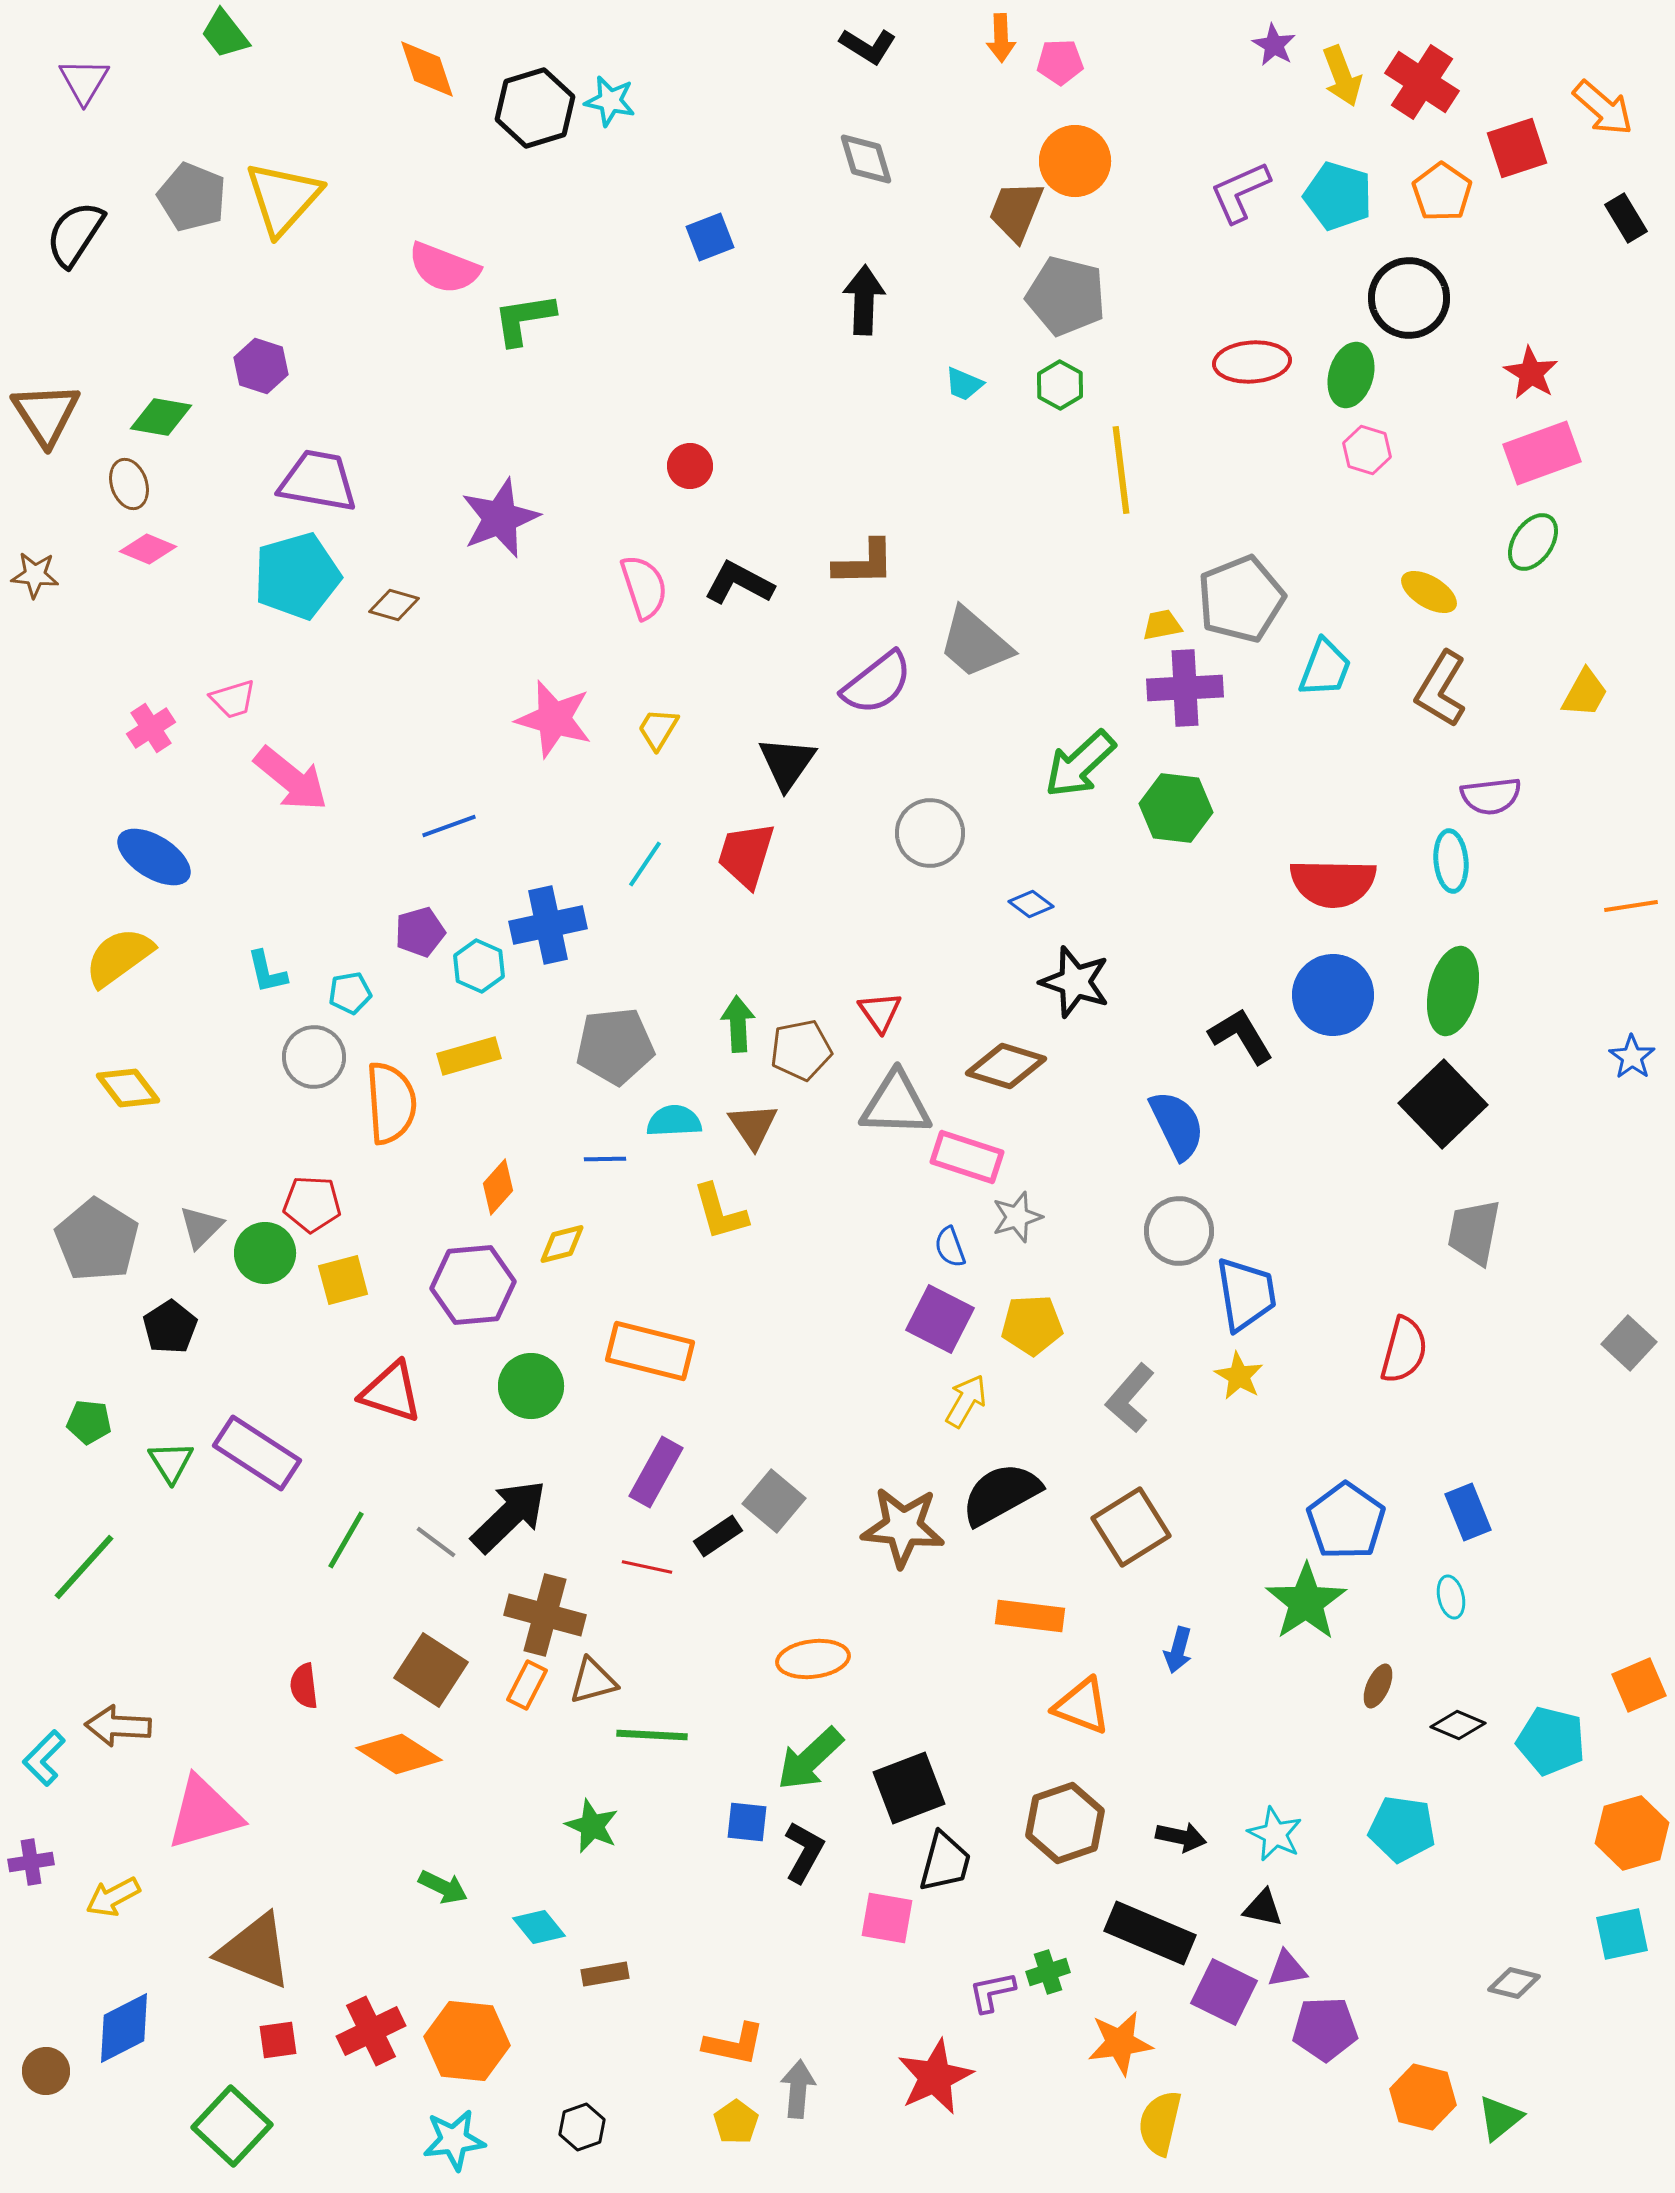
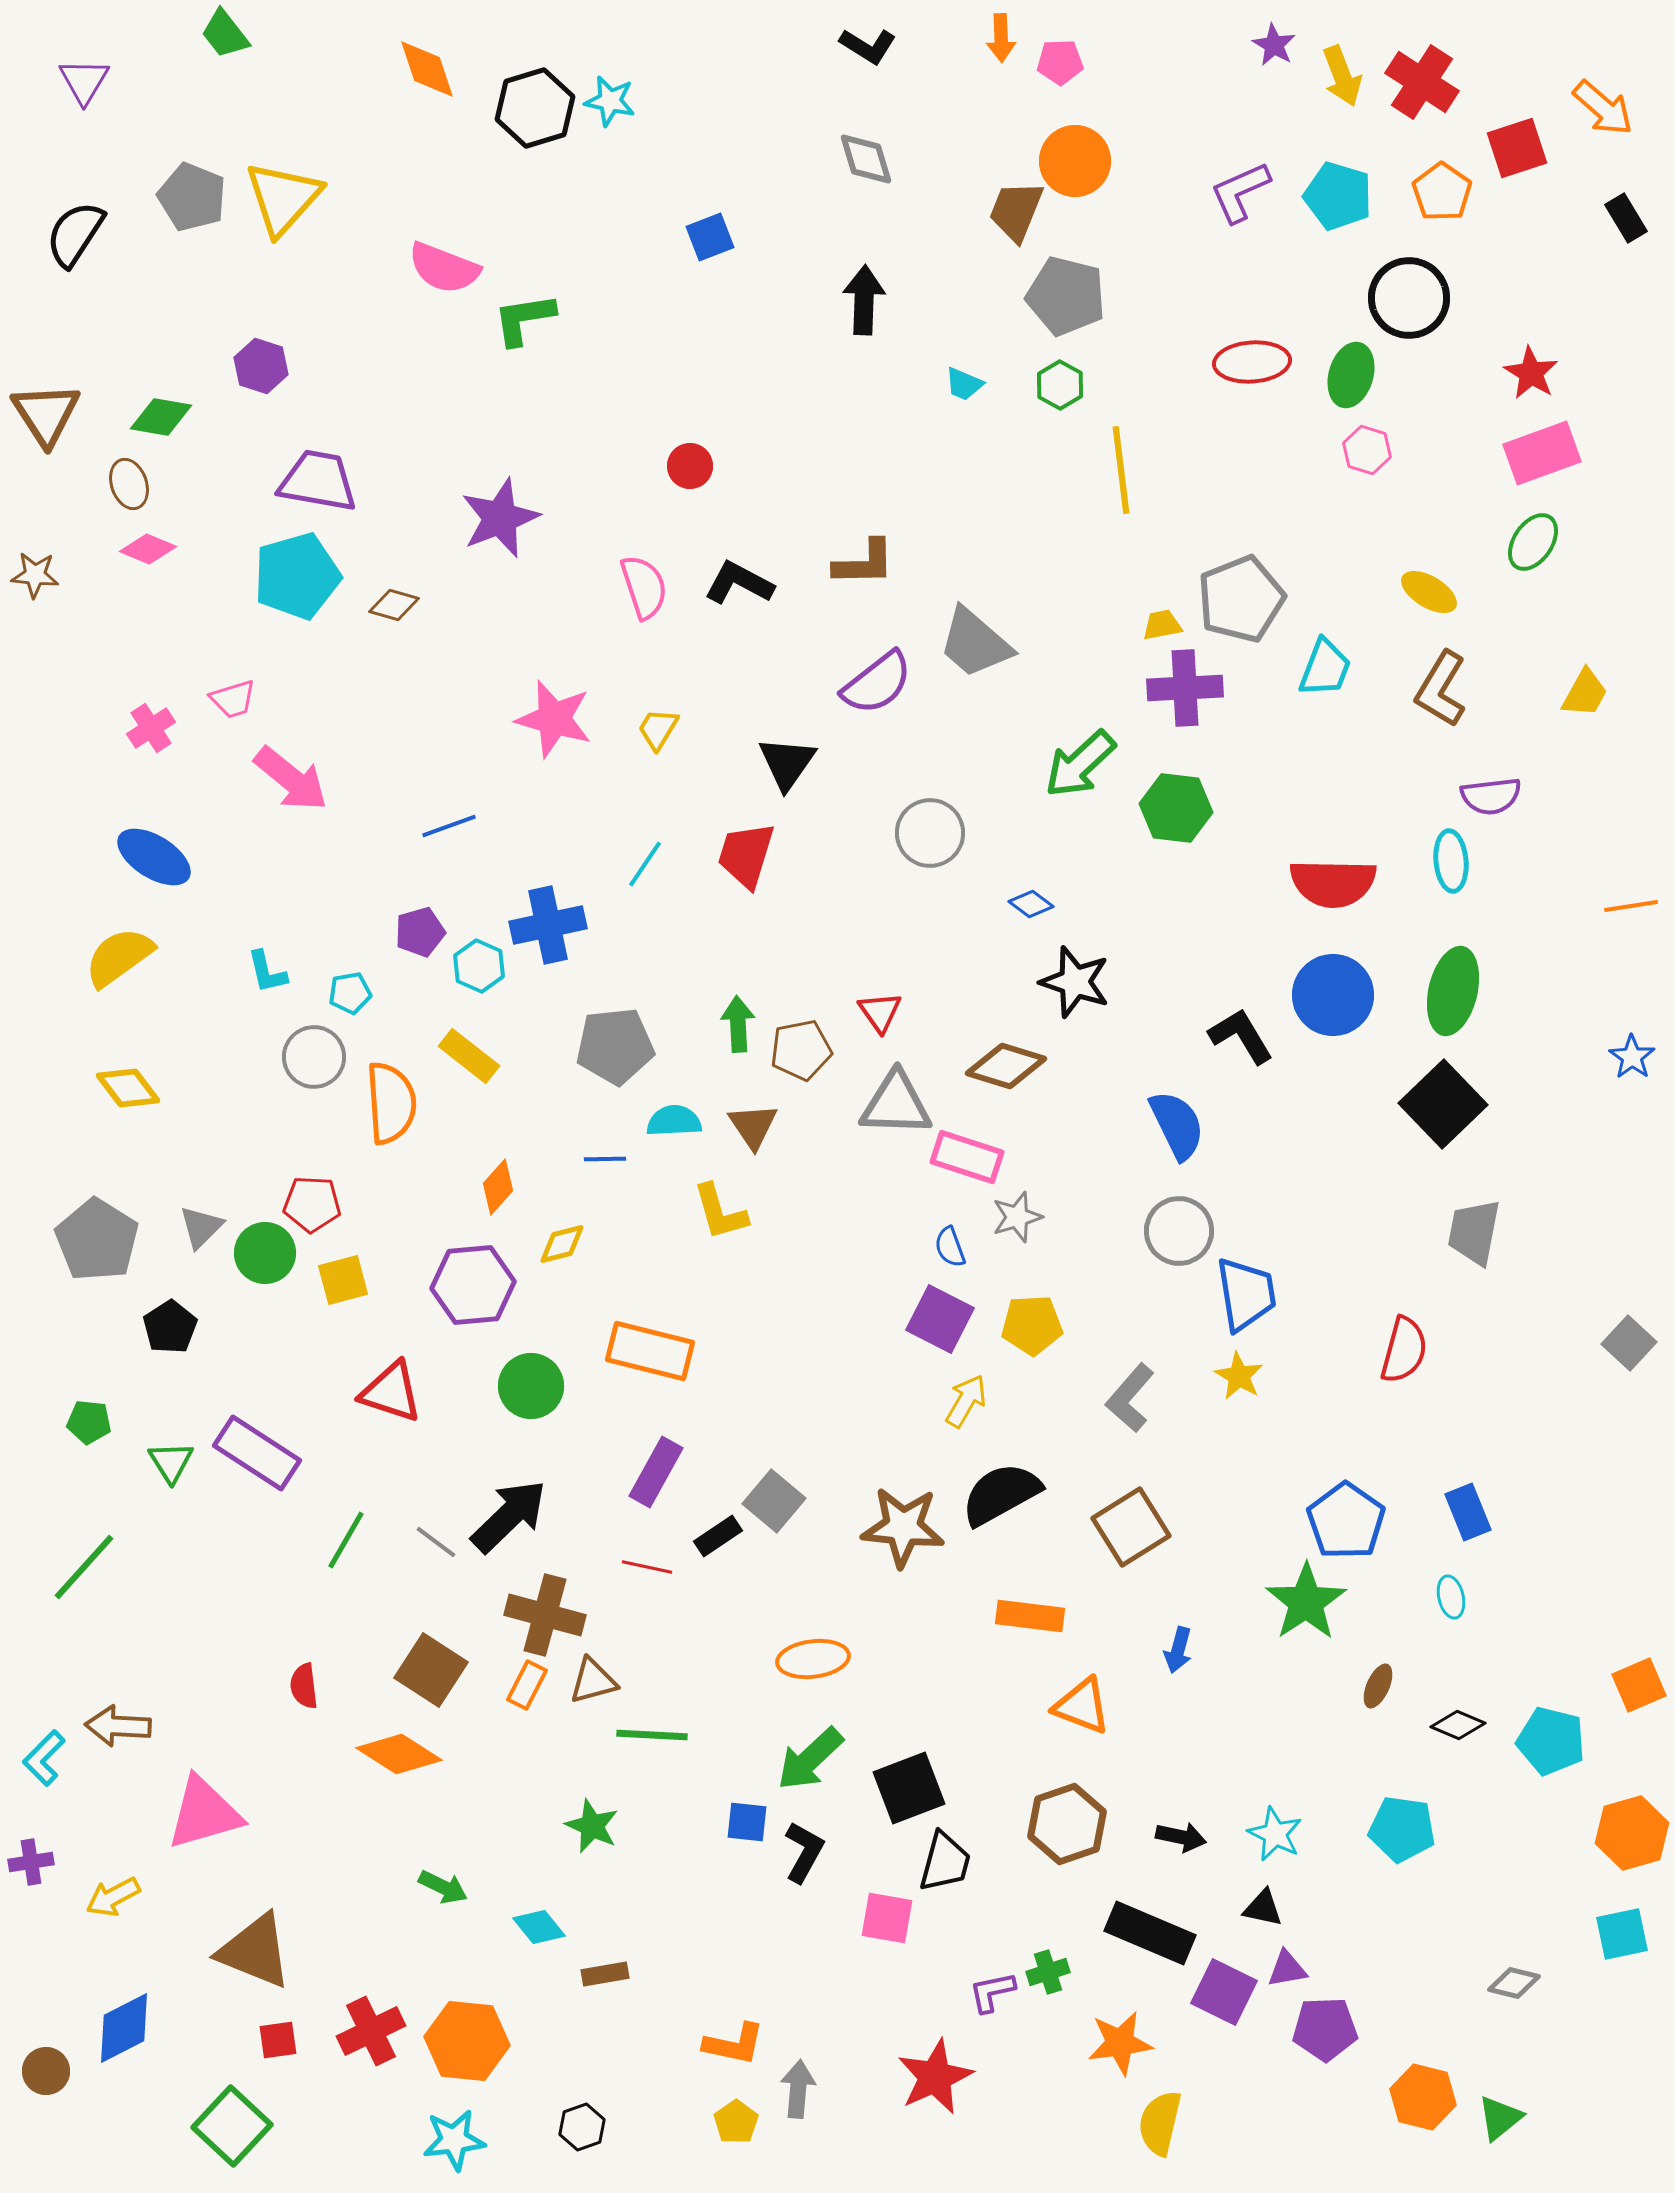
yellow rectangle at (469, 1056): rotated 54 degrees clockwise
brown hexagon at (1065, 1823): moved 2 px right, 1 px down
